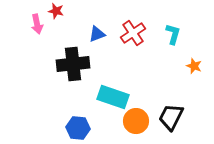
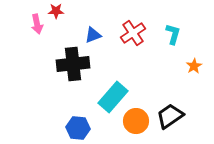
red star: rotated 14 degrees counterclockwise
blue triangle: moved 4 px left, 1 px down
orange star: rotated 21 degrees clockwise
cyan rectangle: rotated 68 degrees counterclockwise
black trapezoid: moved 1 px left, 1 px up; rotated 28 degrees clockwise
